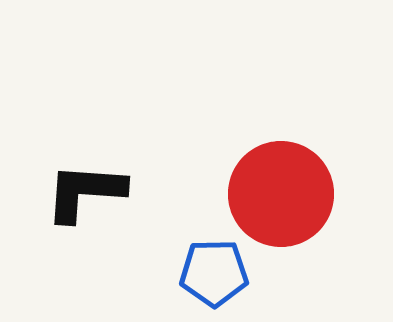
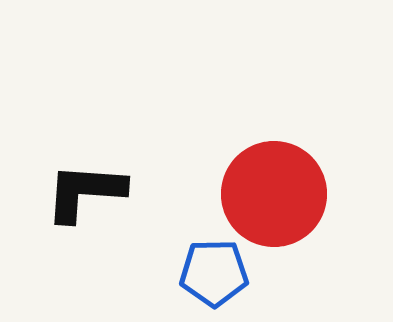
red circle: moved 7 px left
